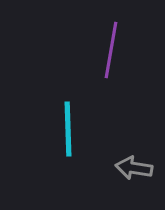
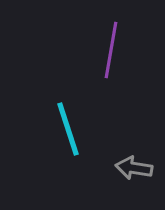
cyan line: rotated 16 degrees counterclockwise
